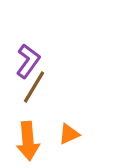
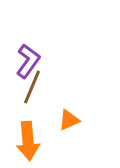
brown line: moved 2 px left; rotated 8 degrees counterclockwise
orange triangle: moved 14 px up
